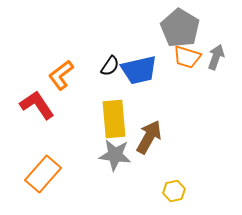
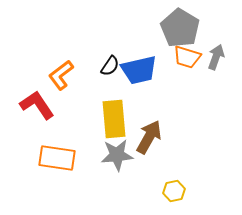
gray star: moved 2 px right; rotated 12 degrees counterclockwise
orange rectangle: moved 14 px right, 16 px up; rotated 57 degrees clockwise
